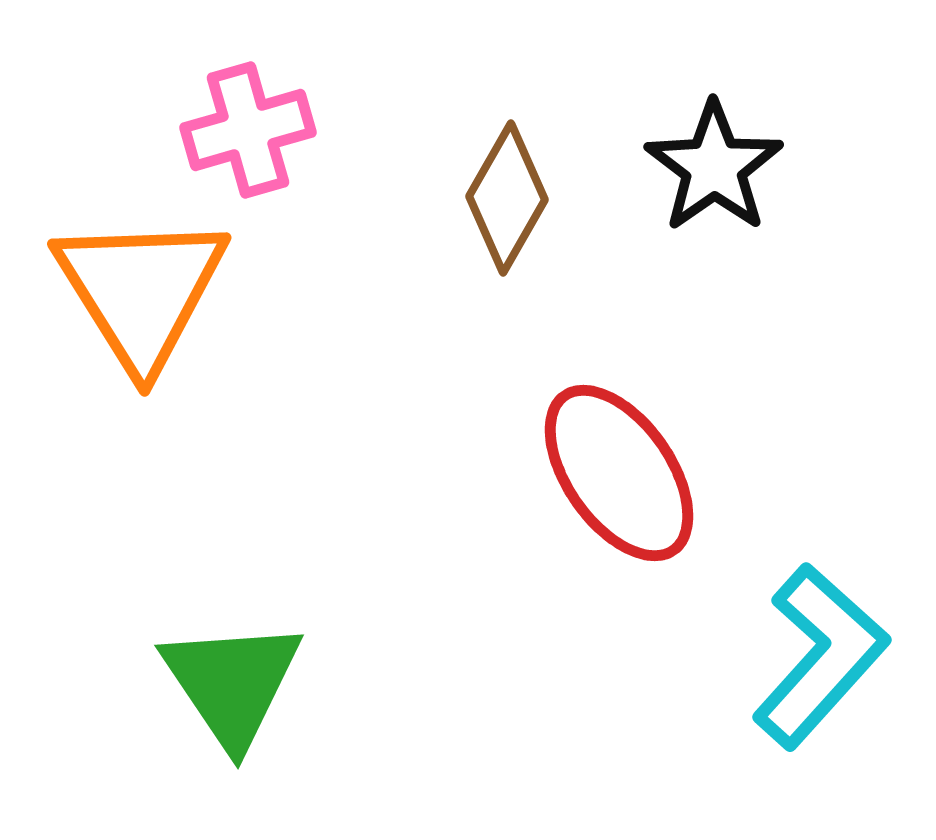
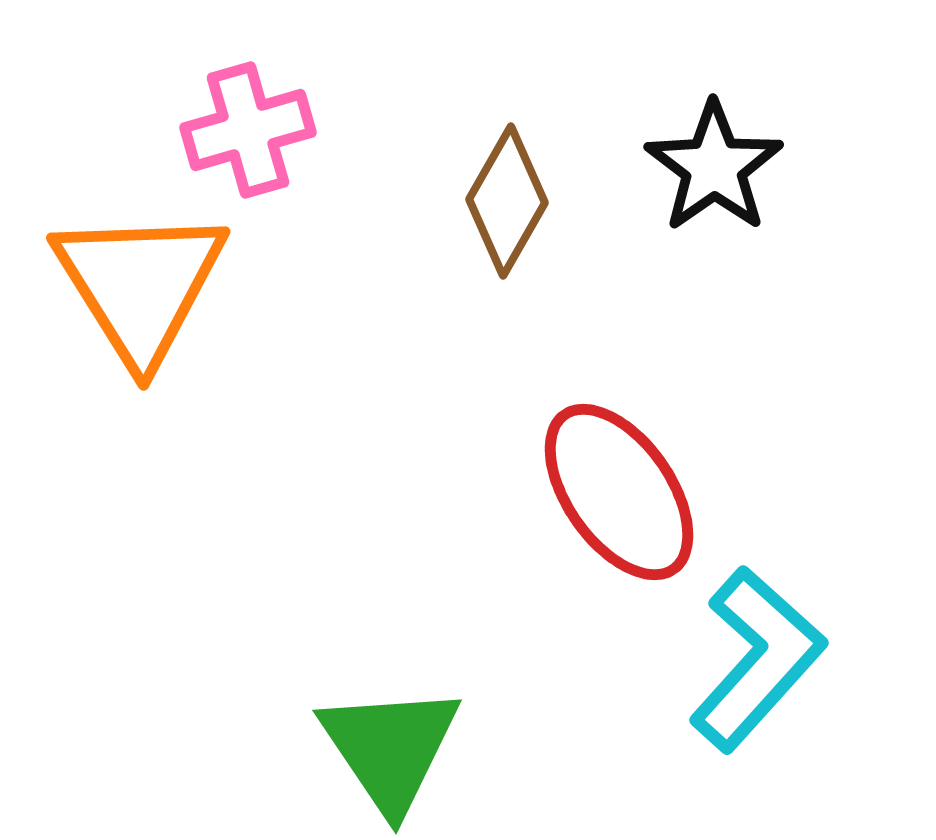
brown diamond: moved 3 px down
orange triangle: moved 1 px left, 6 px up
red ellipse: moved 19 px down
cyan L-shape: moved 63 px left, 3 px down
green triangle: moved 158 px right, 65 px down
